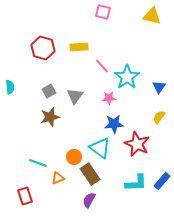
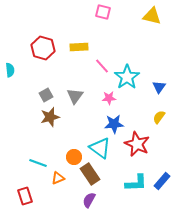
cyan semicircle: moved 17 px up
gray square: moved 3 px left, 4 px down
